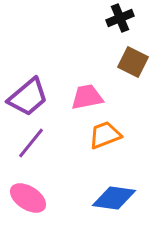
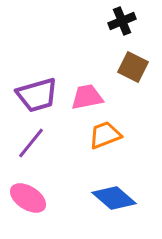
black cross: moved 2 px right, 3 px down
brown square: moved 5 px down
purple trapezoid: moved 9 px right, 2 px up; rotated 24 degrees clockwise
blue diamond: rotated 33 degrees clockwise
